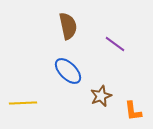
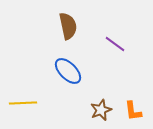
brown star: moved 14 px down
